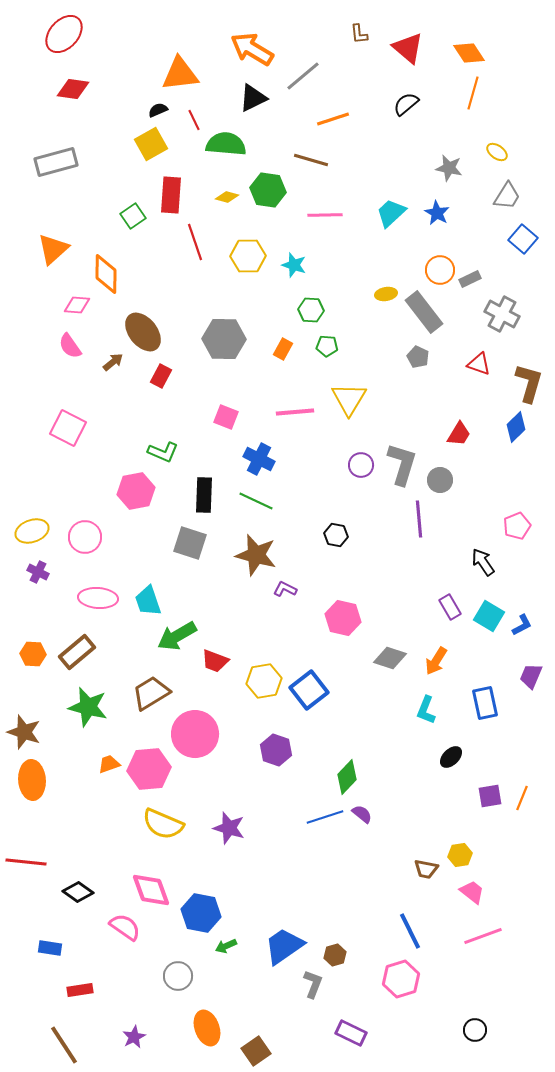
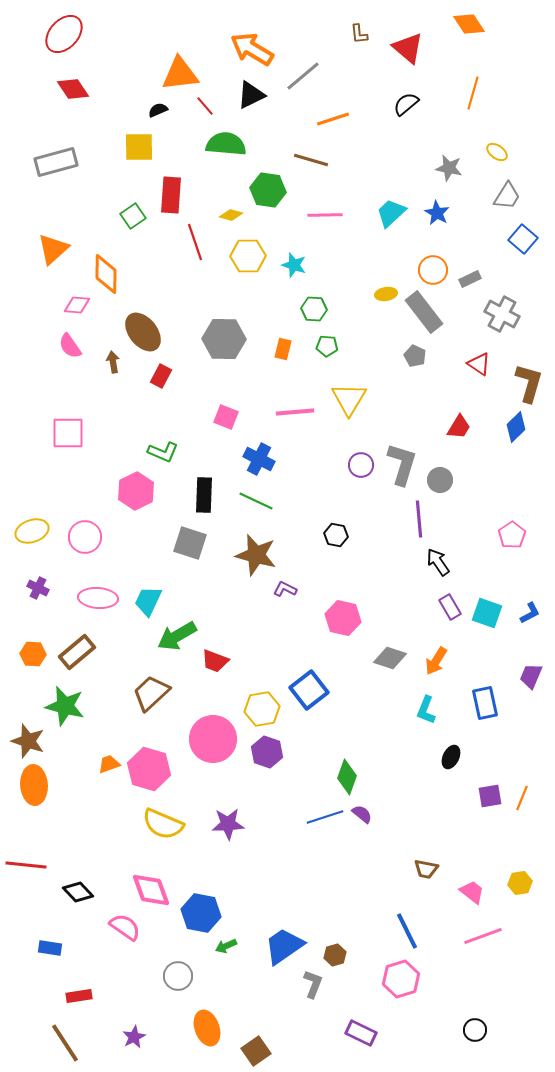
orange diamond at (469, 53): moved 29 px up
red diamond at (73, 89): rotated 48 degrees clockwise
black triangle at (253, 98): moved 2 px left, 3 px up
red line at (194, 120): moved 11 px right, 14 px up; rotated 15 degrees counterclockwise
yellow square at (151, 144): moved 12 px left, 3 px down; rotated 28 degrees clockwise
yellow diamond at (227, 197): moved 4 px right, 18 px down
orange circle at (440, 270): moved 7 px left
green hexagon at (311, 310): moved 3 px right, 1 px up
orange rectangle at (283, 349): rotated 15 degrees counterclockwise
gray pentagon at (418, 357): moved 3 px left, 1 px up
brown arrow at (113, 362): rotated 60 degrees counterclockwise
red triangle at (479, 364): rotated 15 degrees clockwise
pink square at (68, 428): moved 5 px down; rotated 27 degrees counterclockwise
red trapezoid at (459, 434): moved 7 px up
pink hexagon at (136, 491): rotated 15 degrees counterclockwise
pink pentagon at (517, 526): moved 5 px left, 9 px down; rotated 12 degrees counterclockwise
black arrow at (483, 562): moved 45 px left
purple cross at (38, 572): moved 16 px down
cyan trapezoid at (148, 601): rotated 44 degrees clockwise
cyan square at (489, 616): moved 2 px left, 3 px up; rotated 12 degrees counterclockwise
blue L-shape at (522, 625): moved 8 px right, 12 px up
yellow hexagon at (264, 681): moved 2 px left, 28 px down
brown trapezoid at (151, 693): rotated 12 degrees counterclockwise
green star at (88, 707): moved 23 px left, 1 px up
brown star at (24, 732): moved 4 px right, 9 px down
pink circle at (195, 734): moved 18 px right, 5 px down
purple hexagon at (276, 750): moved 9 px left, 2 px down
black ellipse at (451, 757): rotated 20 degrees counterclockwise
pink hexagon at (149, 769): rotated 21 degrees clockwise
green diamond at (347, 777): rotated 24 degrees counterclockwise
orange ellipse at (32, 780): moved 2 px right, 5 px down
purple star at (229, 828): moved 1 px left, 4 px up; rotated 20 degrees counterclockwise
yellow hexagon at (460, 855): moved 60 px right, 28 px down
red line at (26, 862): moved 3 px down
black diamond at (78, 892): rotated 12 degrees clockwise
blue line at (410, 931): moved 3 px left
red rectangle at (80, 990): moved 1 px left, 6 px down
purple rectangle at (351, 1033): moved 10 px right
brown line at (64, 1045): moved 1 px right, 2 px up
